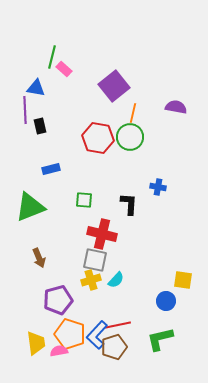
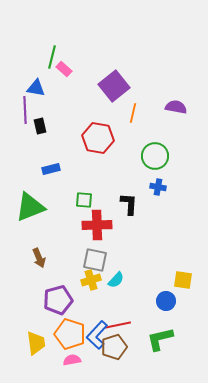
green circle: moved 25 px right, 19 px down
red cross: moved 5 px left, 9 px up; rotated 16 degrees counterclockwise
pink semicircle: moved 13 px right, 9 px down
